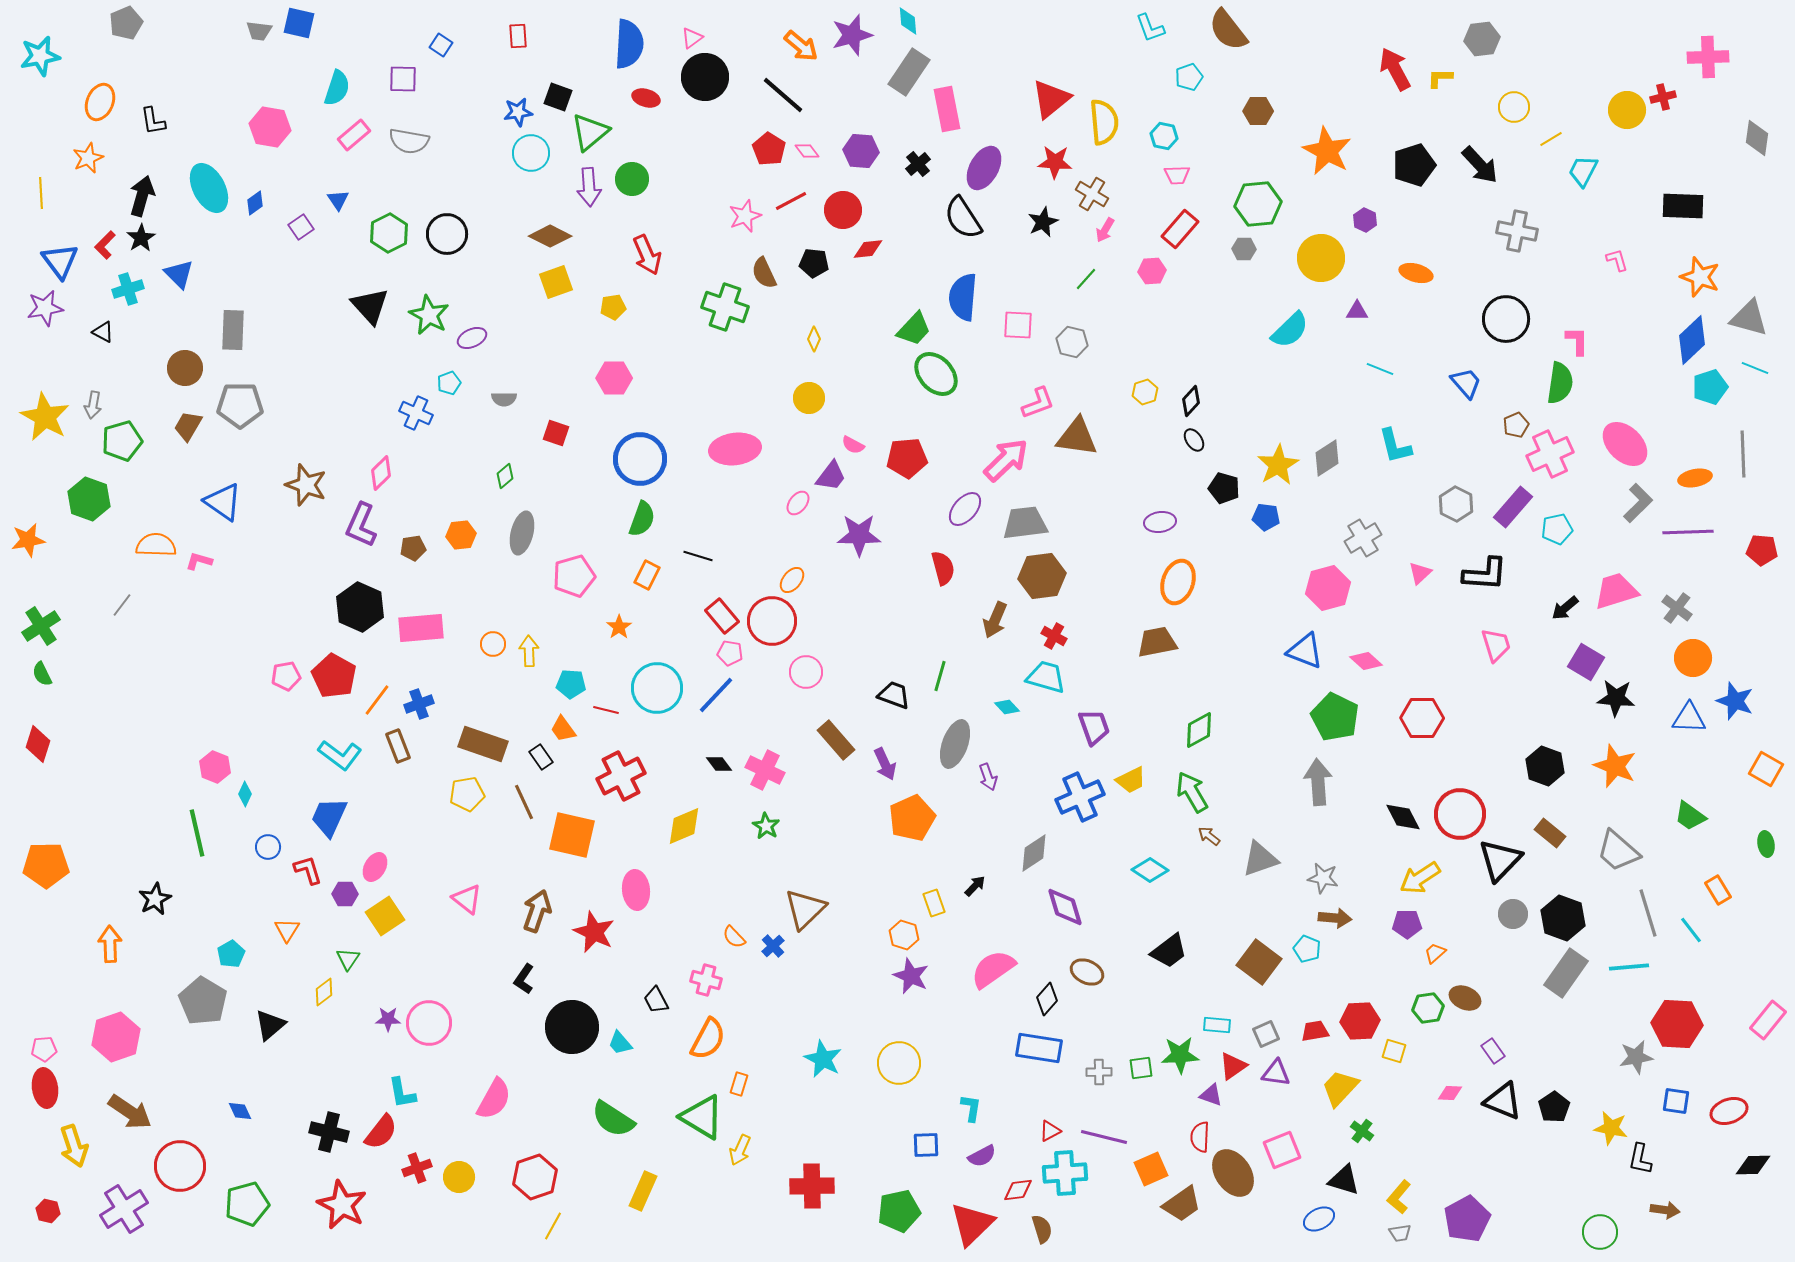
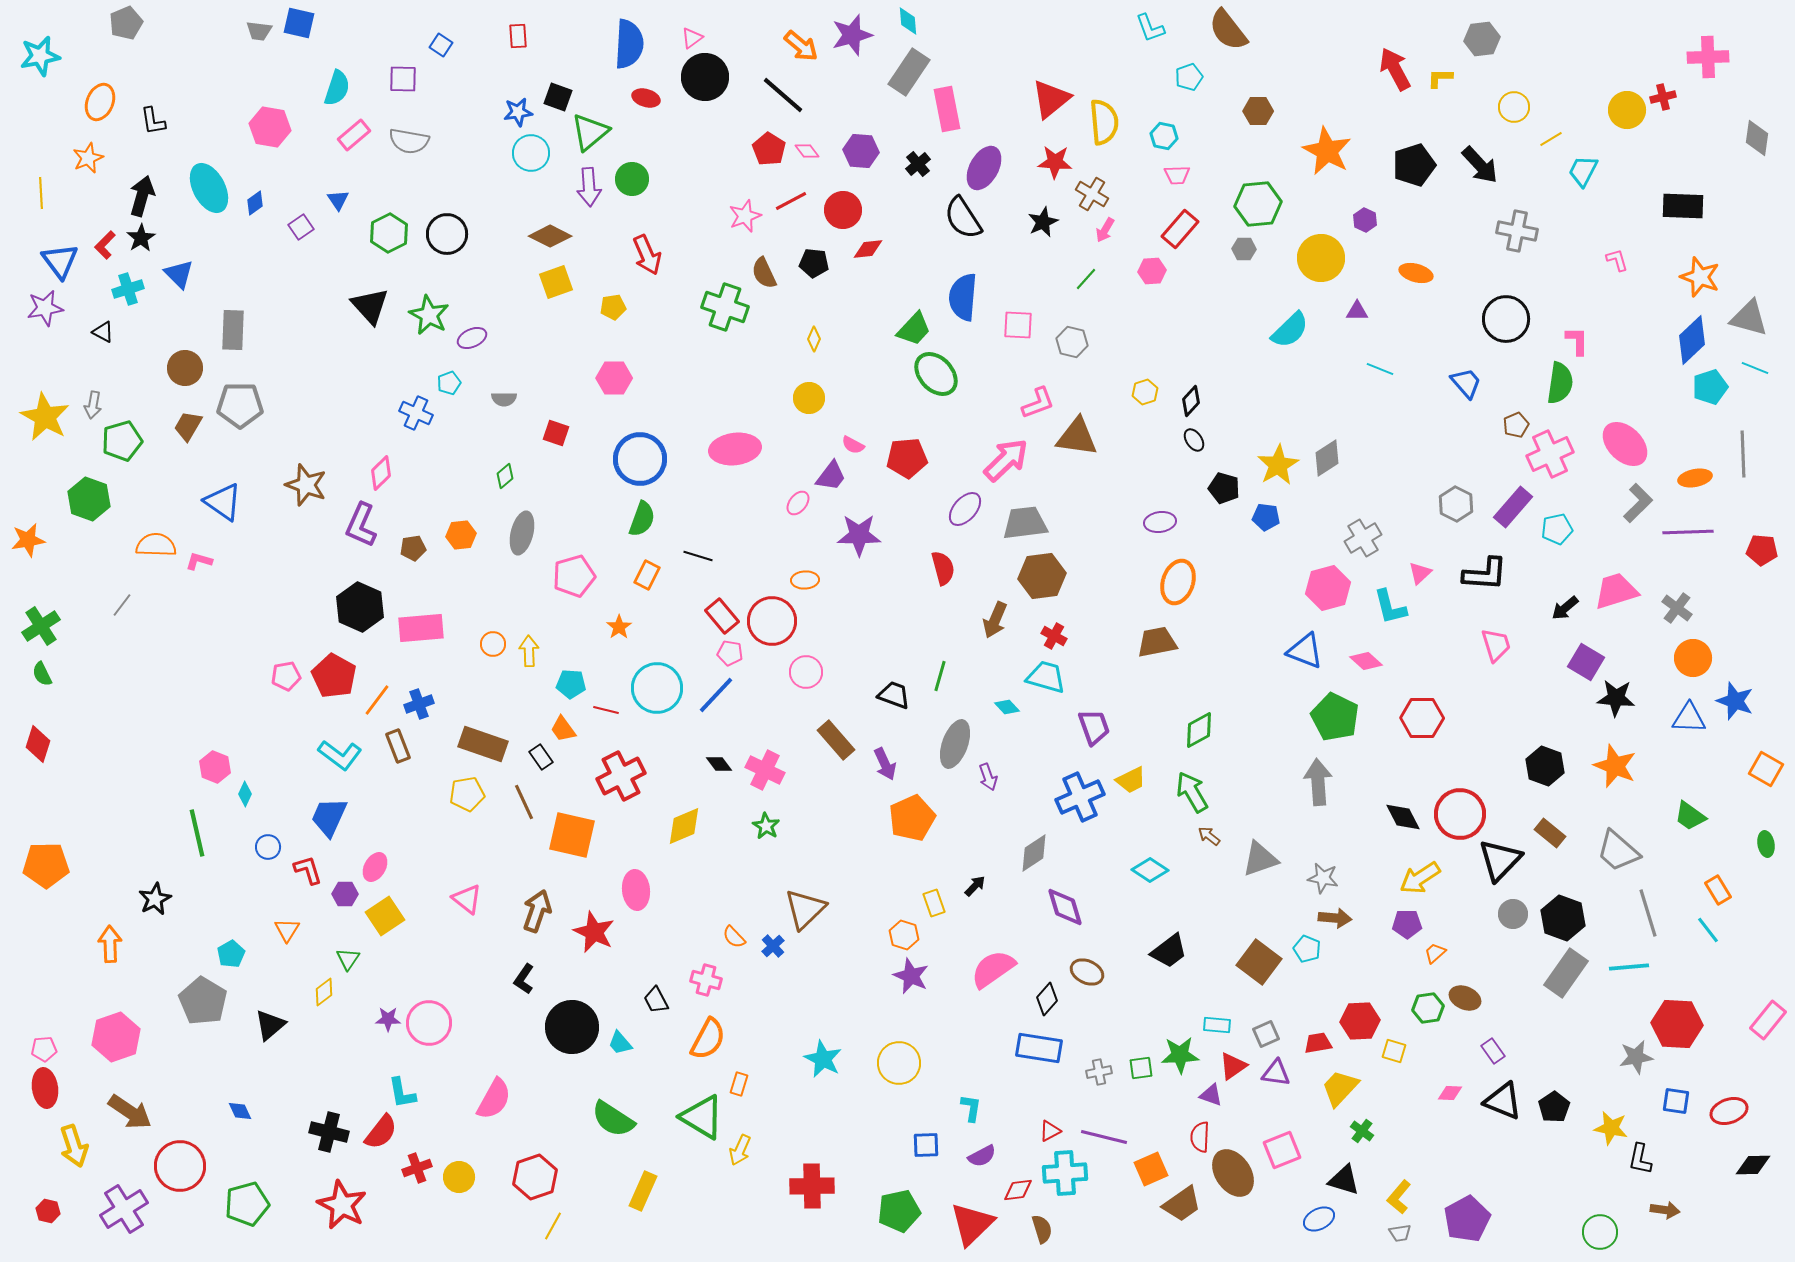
cyan L-shape at (1395, 446): moved 5 px left, 161 px down
orange ellipse at (792, 580): moved 13 px right; rotated 48 degrees clockwise
cyan line at (1691, 930): moved 17 px right
red trapezoid at (1315, 1031): moved 3 px right, 12 px down
gray cross at (1099, 1072): rotated 10 degrees counterclockwise
